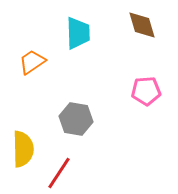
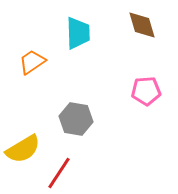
yellow semicircle: rotated 60 degrees clockwise
